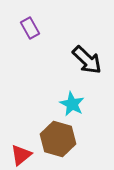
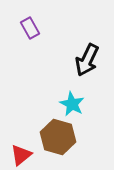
black arrow: rotated 72 degrees clockwise
brown hexagon: moved 2 px up
